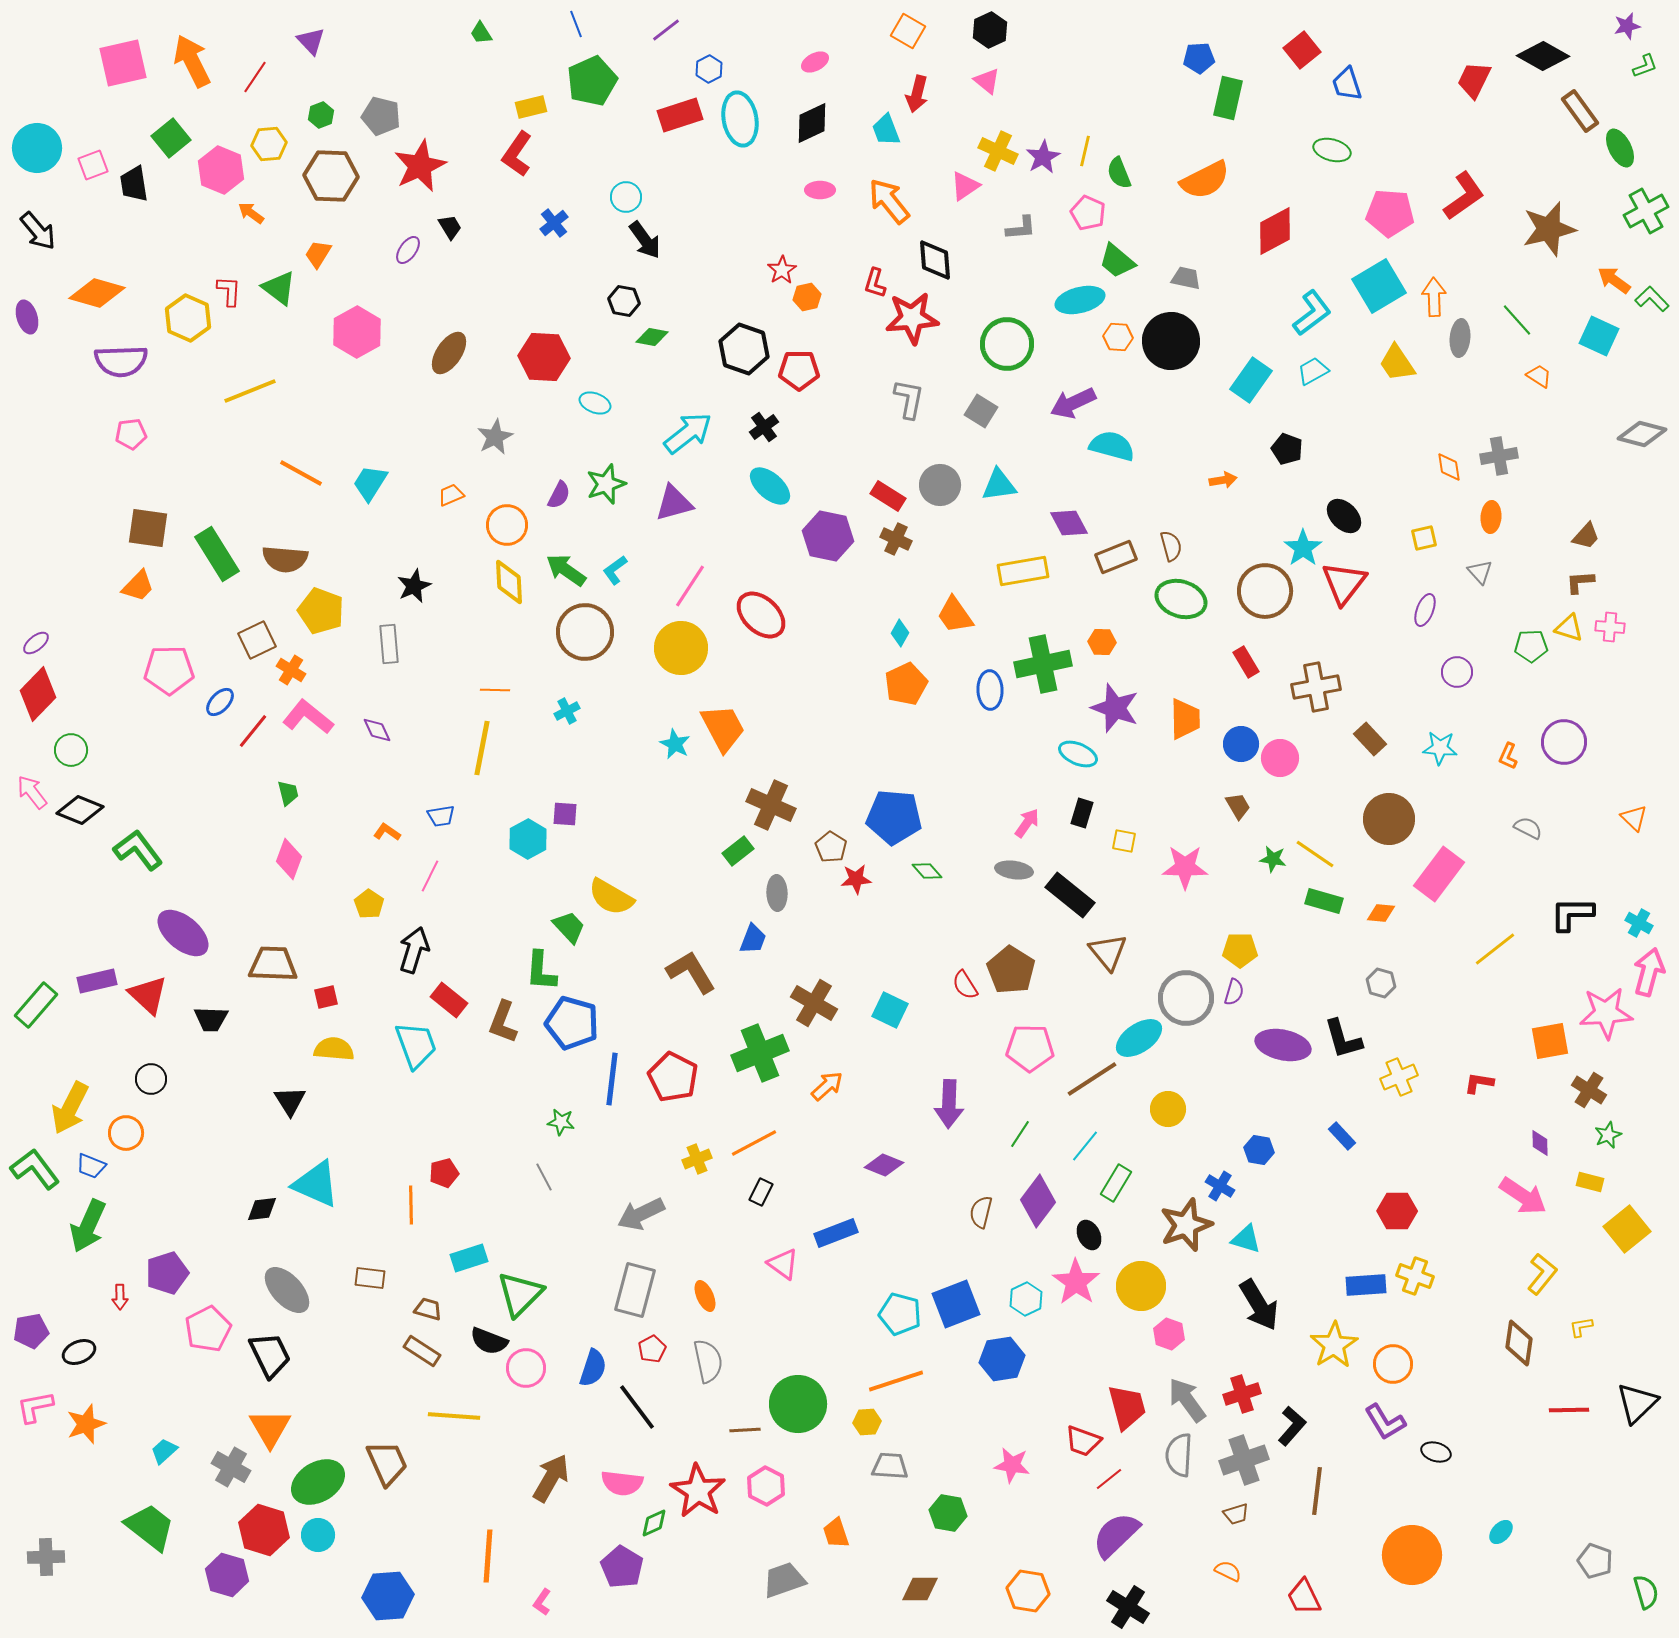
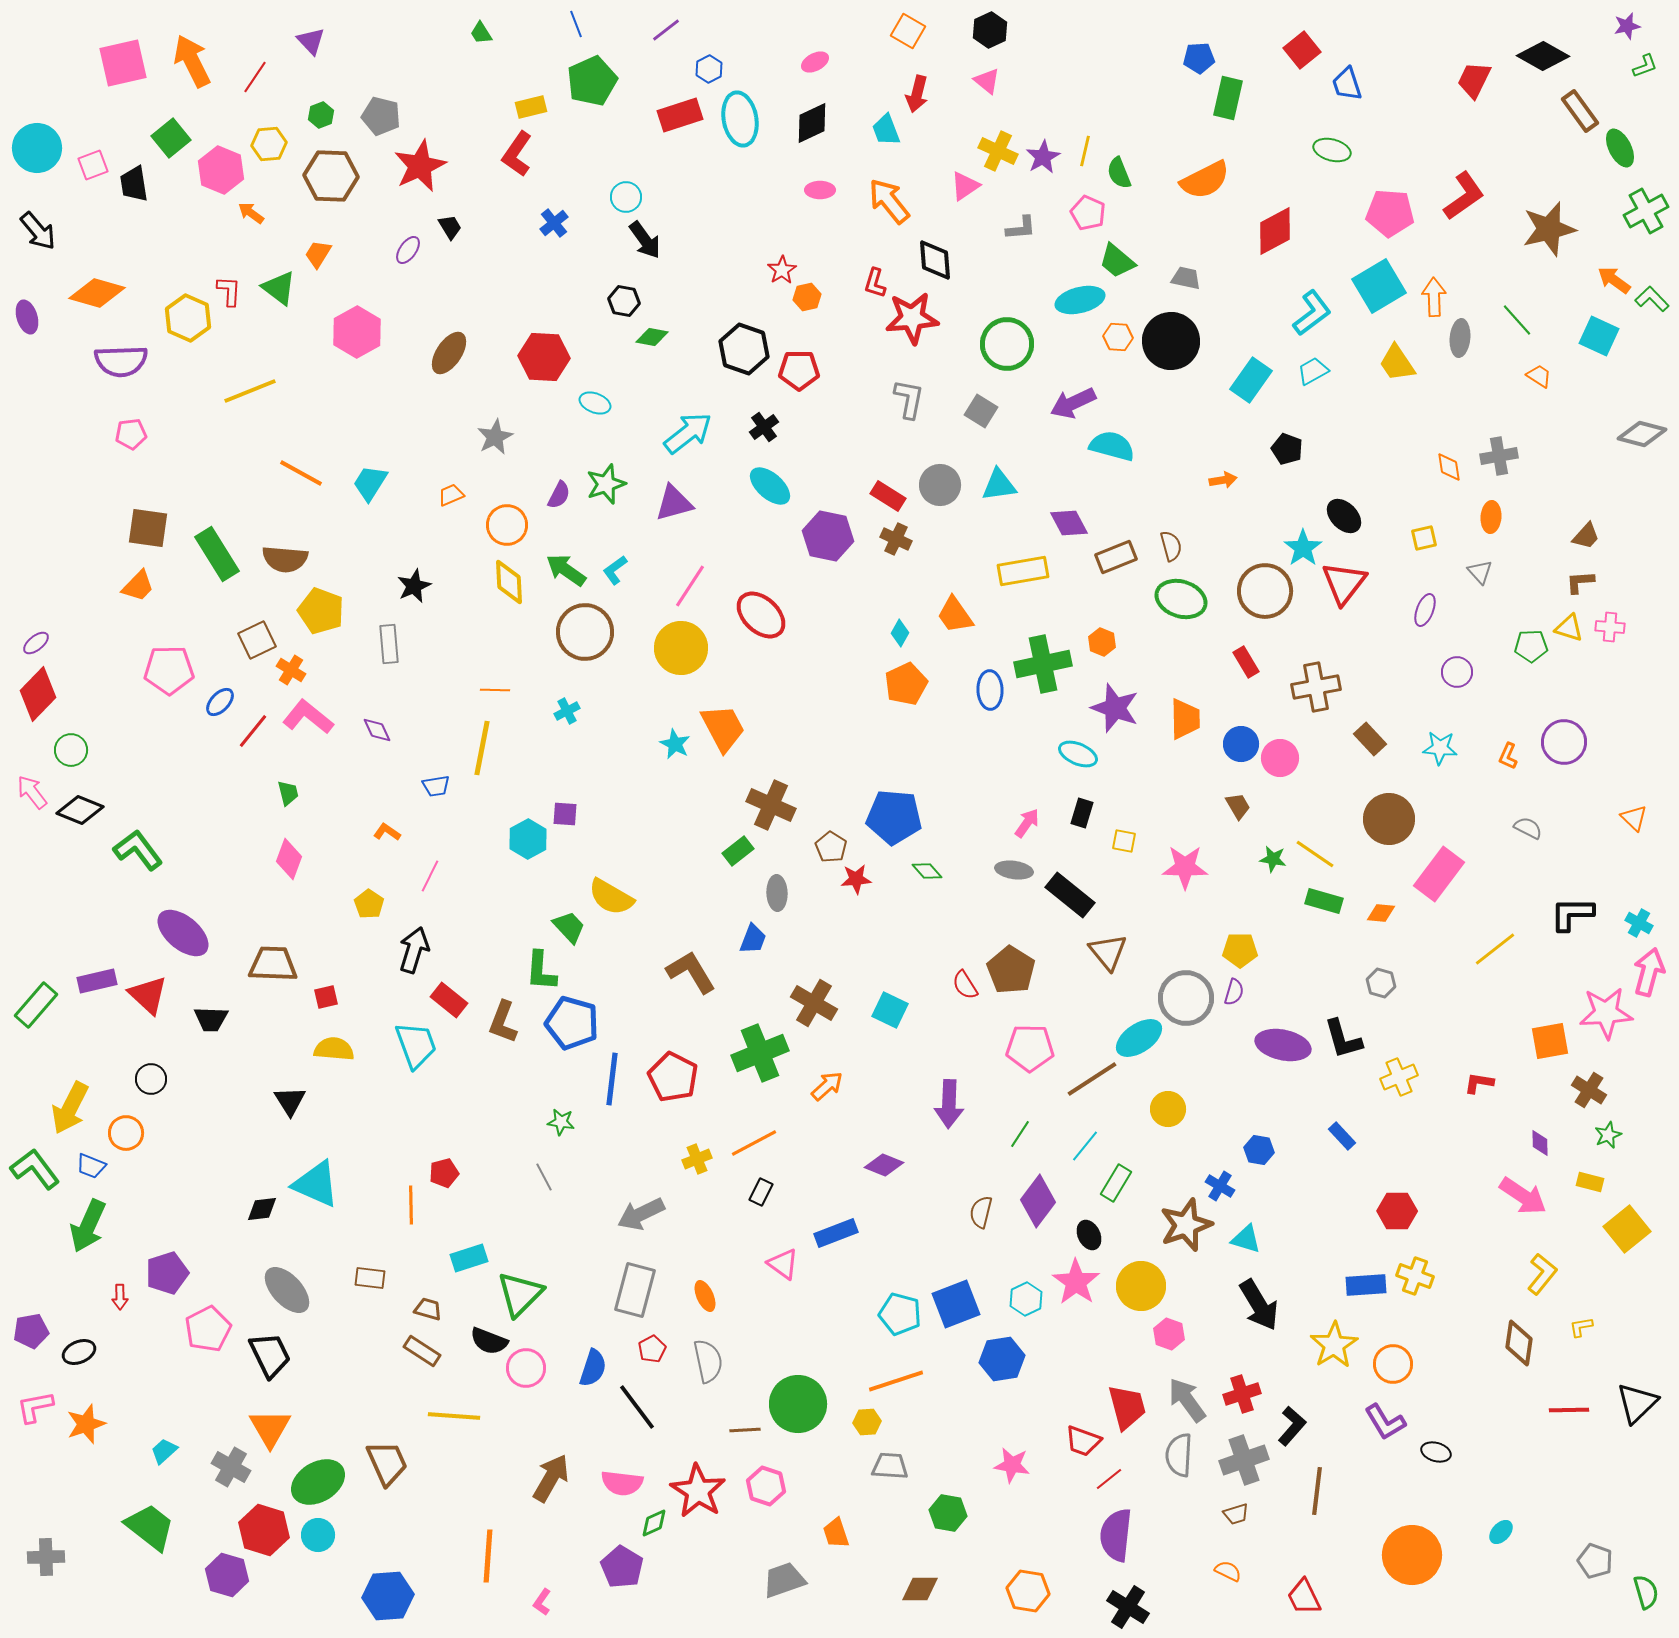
orange hexagon at (1102, 642): rotated 20 degrees clockwise
blue trapezoid at (441, 816): moved 5 px left, 30 px up
pink hexagon at (766, 1486): rotated 9 degrees counterclockwise
purple semicircle at (1116, 1535): rotated 40 degrees counterclockwise
